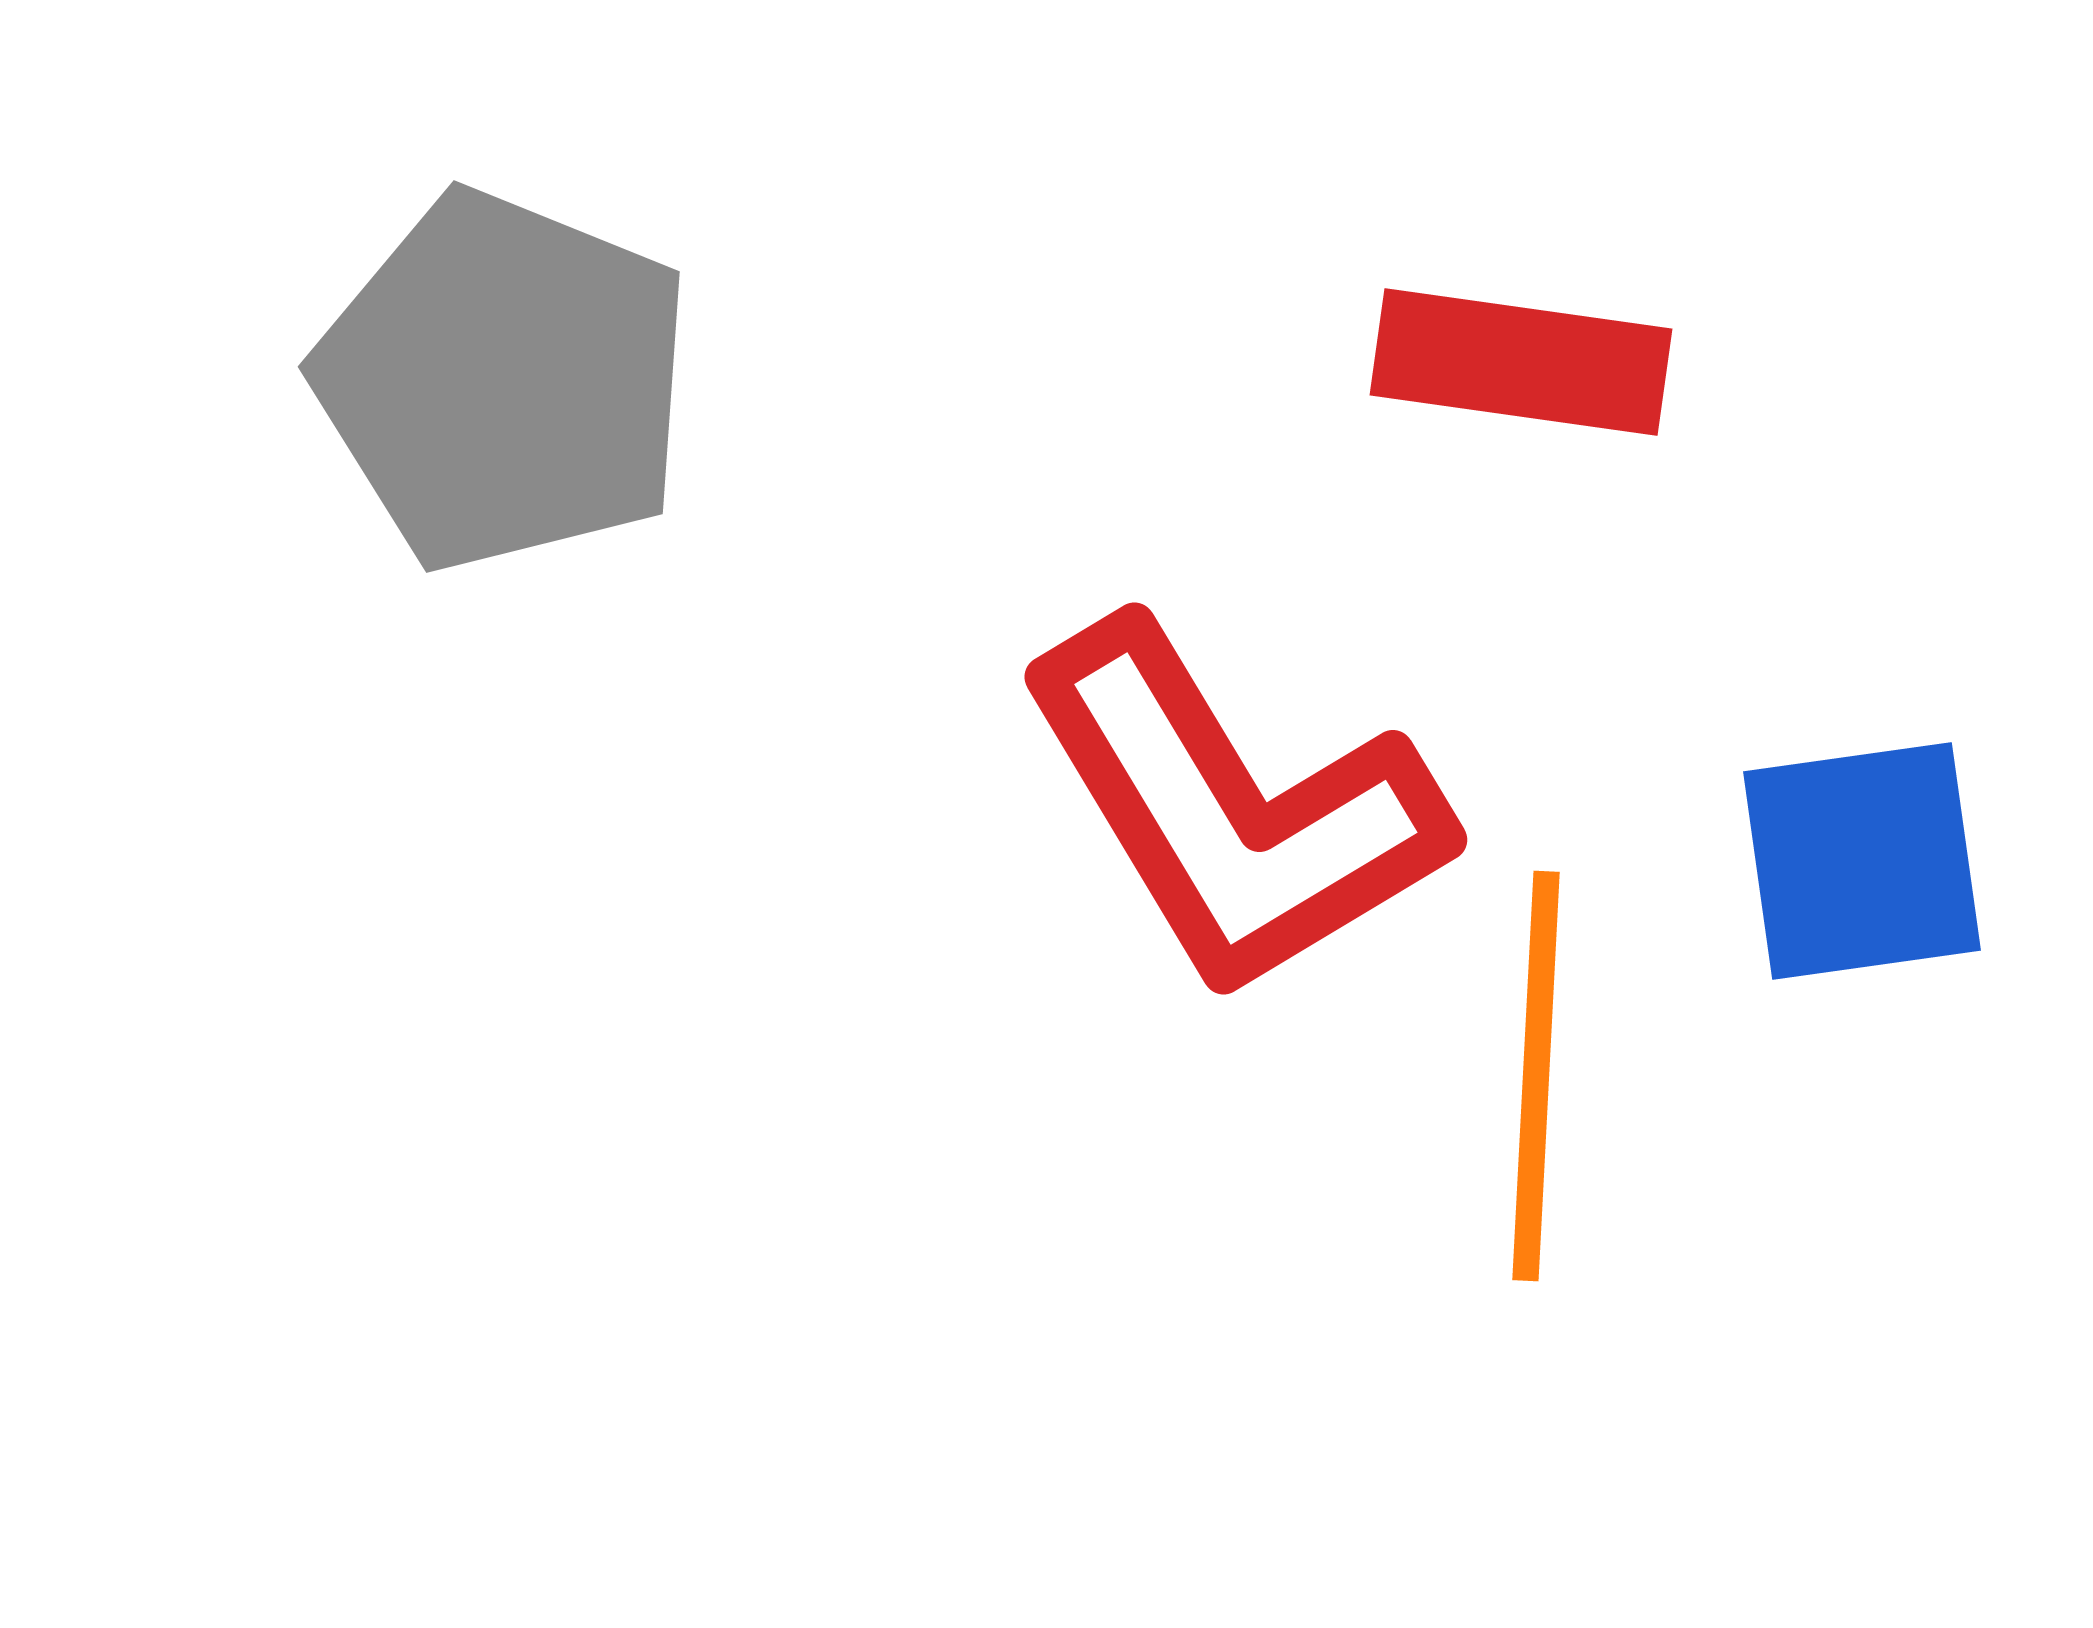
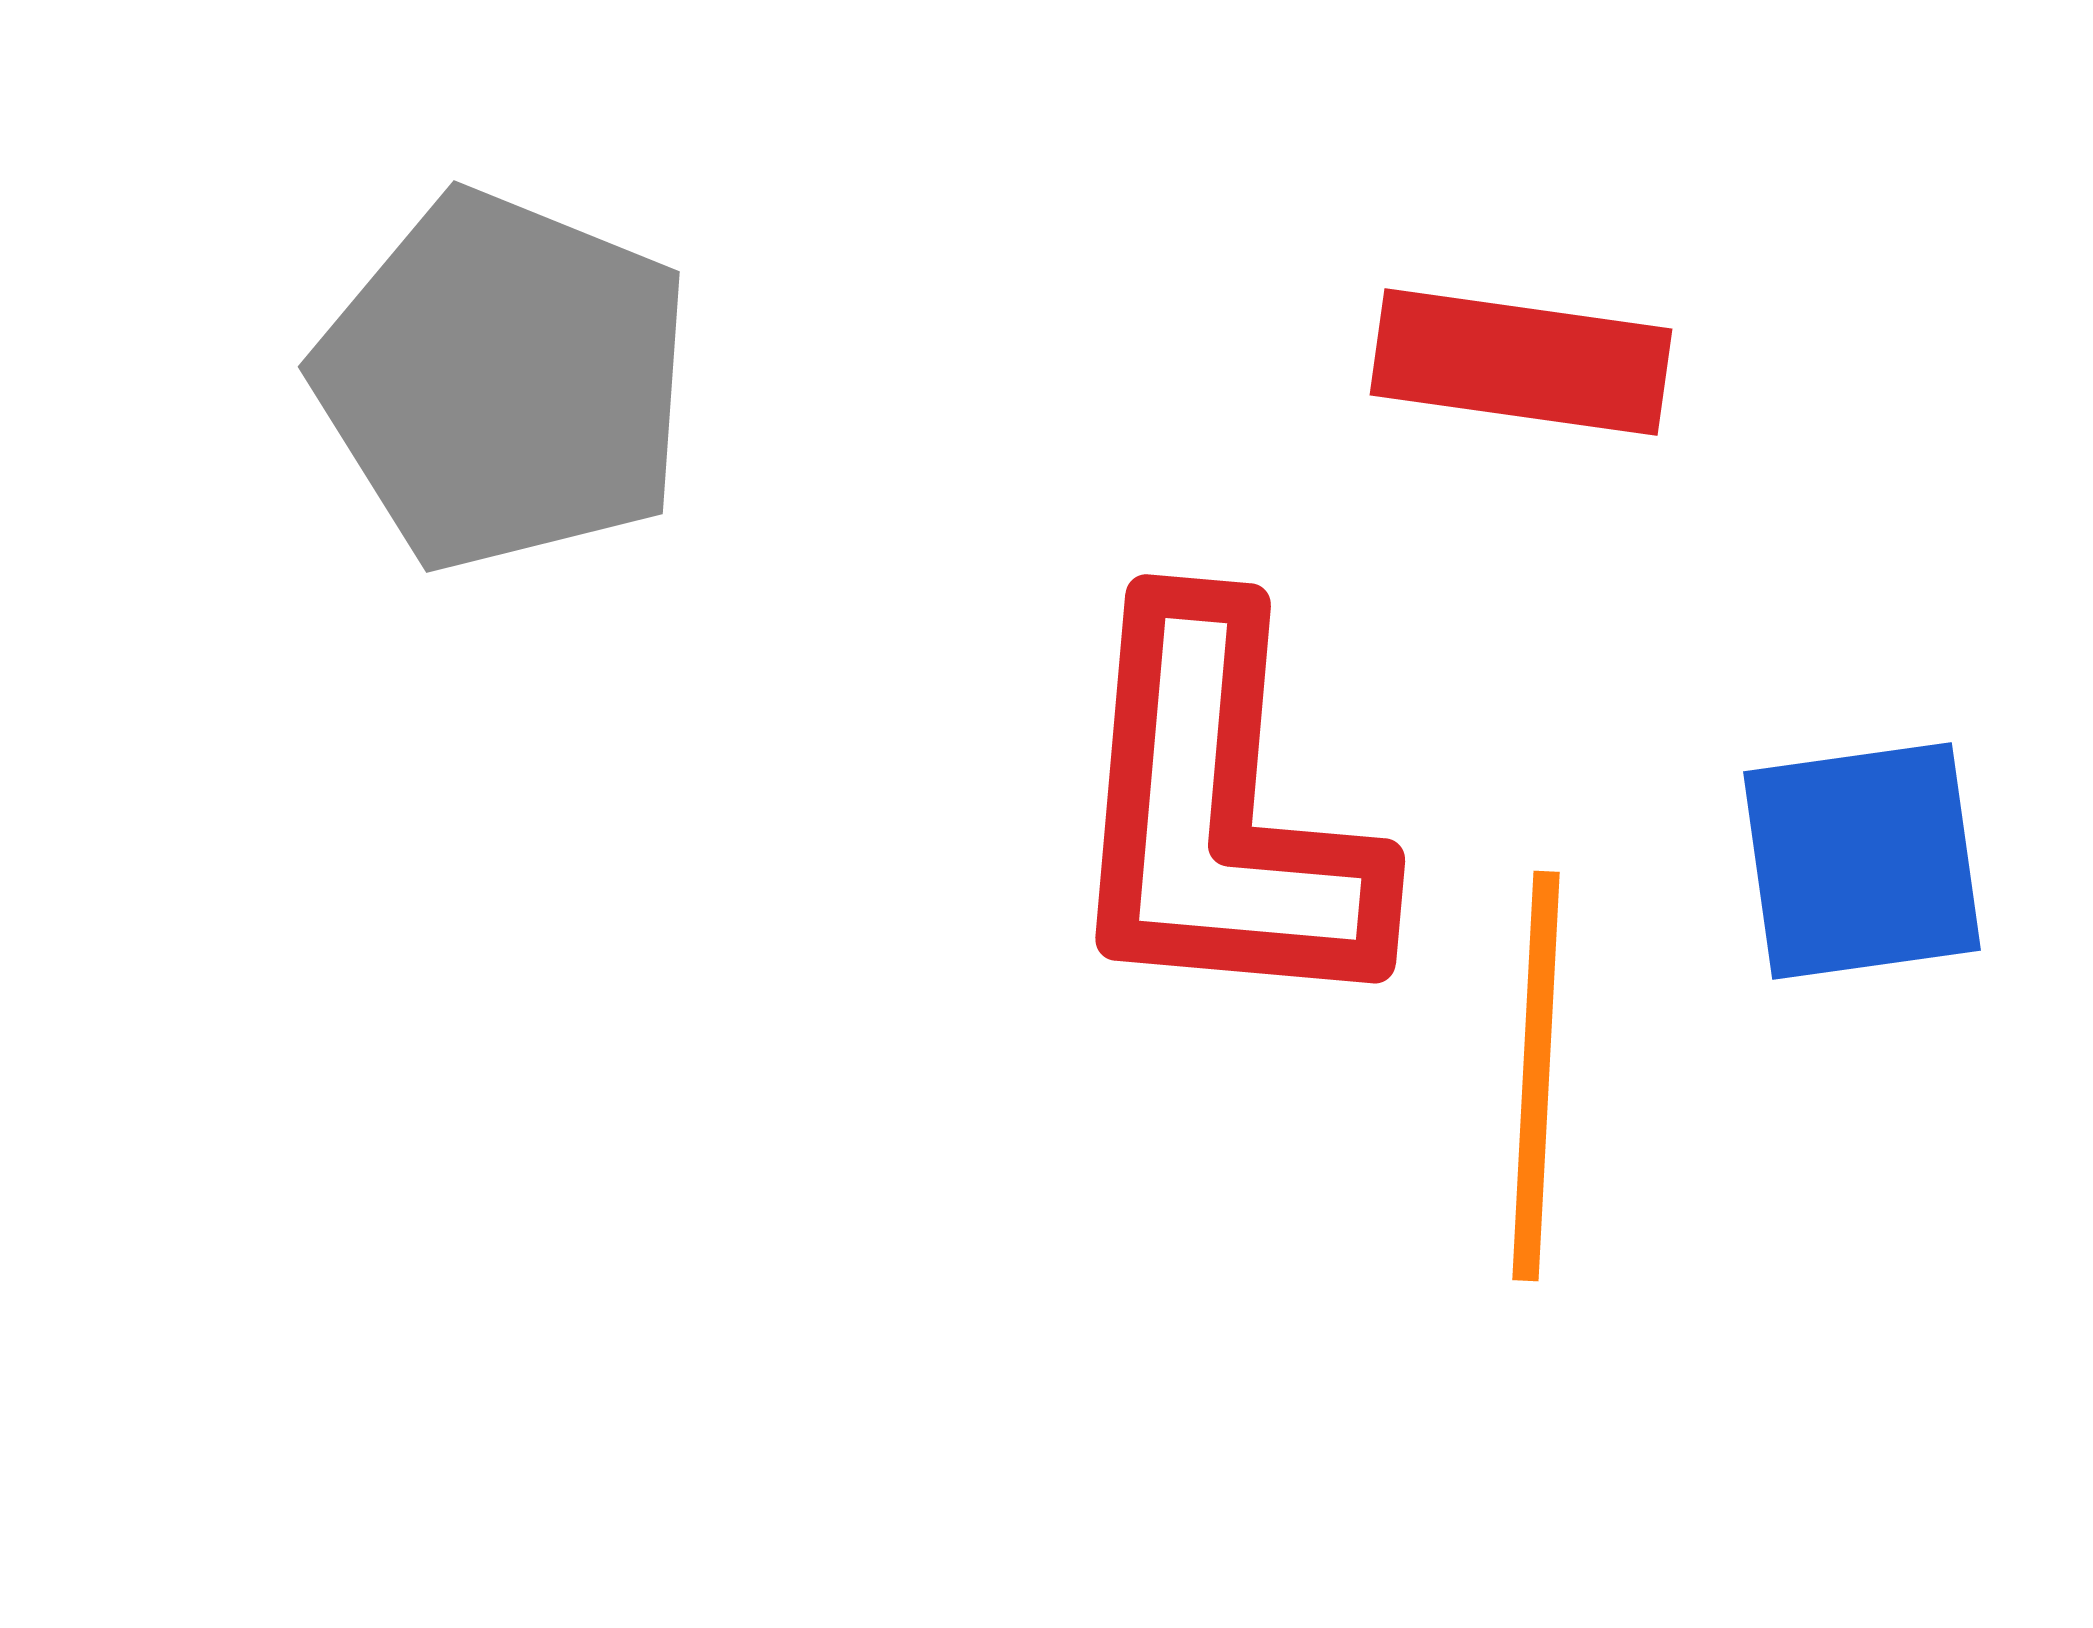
red L-shape: moved 13 px left, 3 px down; rotated 36 degrees clockwise
